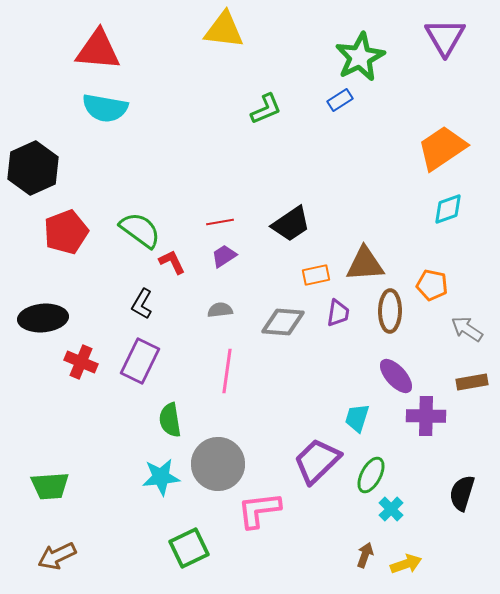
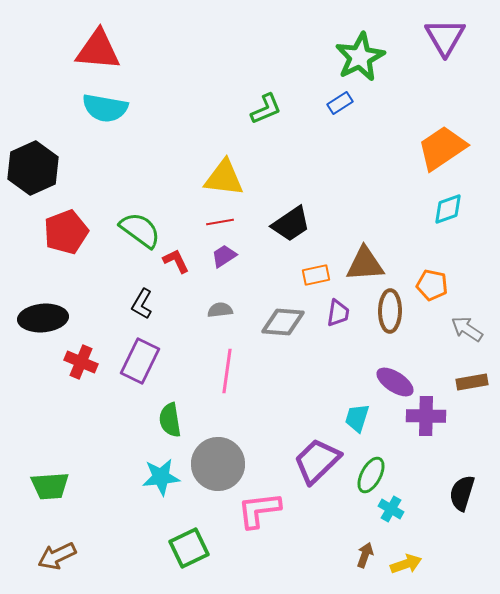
yellow triangle at (224, 30): moved 148 px down
blue rectangle at (340, 100): moved 3 px down
red L-shape at (172, 262): moved 4 px right, 1 px up
purple ellipse at (396, 376): moved 1 px left, 6 px down; rotated 15 degrees counterclockwise
cyan cross at (391, 509): rotated 15 degrees counterclockwise
